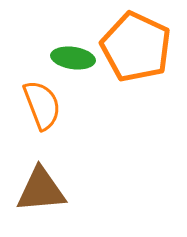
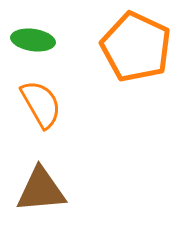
green ellipse: moved 40 px left, 18 px up
orange semicircle: moved 1 px left, 1 px up; rotated 9 degrees counterclockwise
